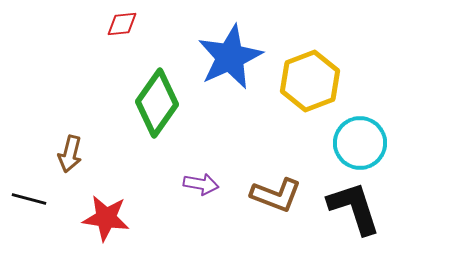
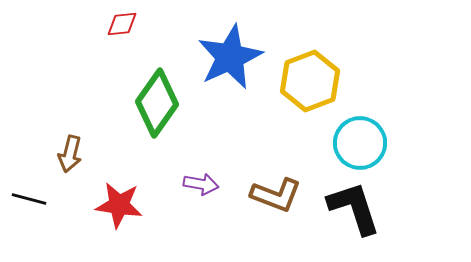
red star: moved 13 px right, 13 px up
